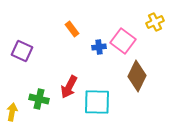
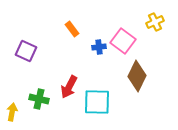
purple square: moved 4 px right
